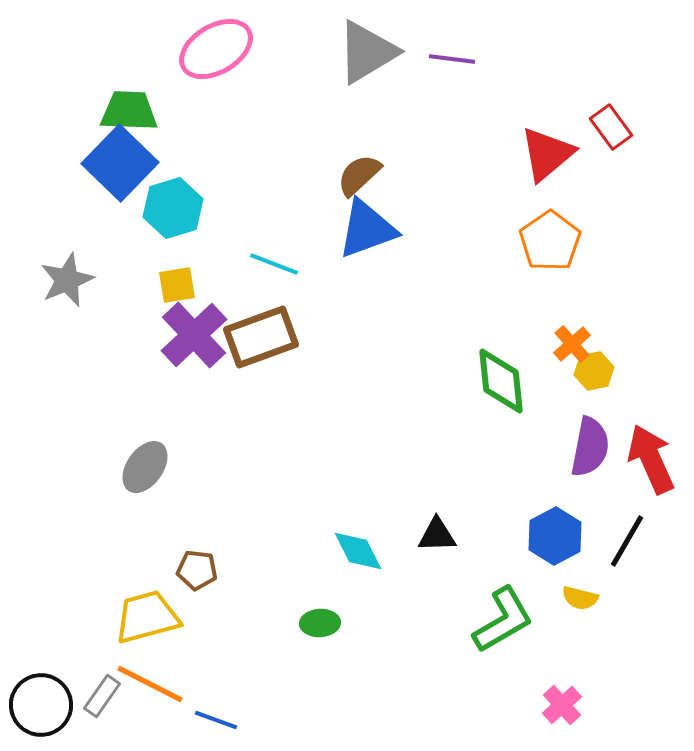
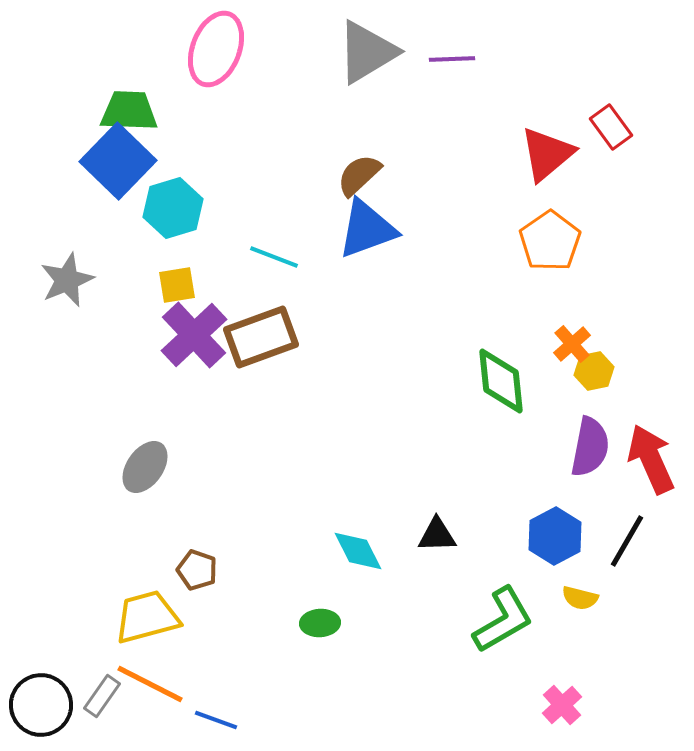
pink ellipse: rotated 38 degrees counterclockwise
purple line: rotated 9 degrees counterclockwise
blue square: moved 2 px left, 2 px up
cyan line: moved 7 px up
brown pentagon: rotated 12 degrees clockwise
